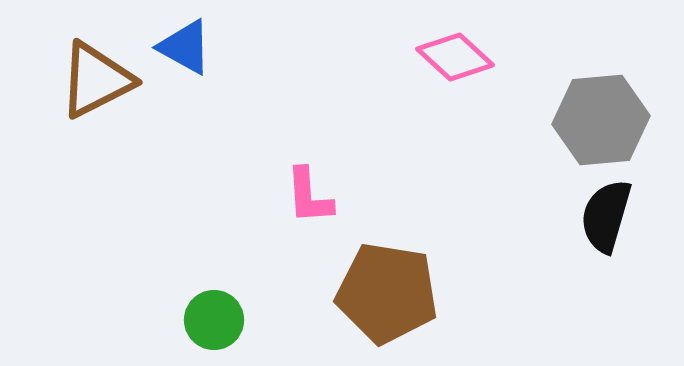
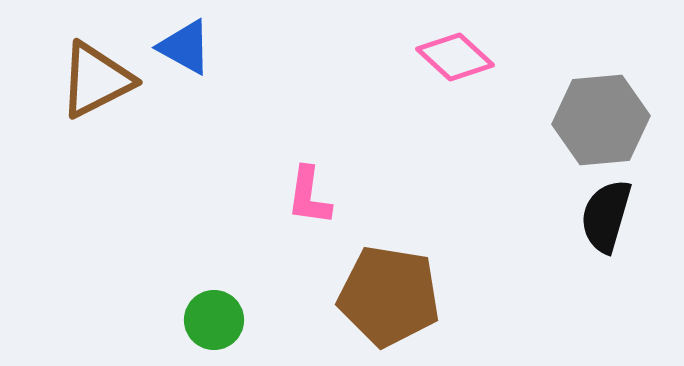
pink L-shape: rotated 12 degrees clockwise
brown pentagon: moved 2 px right, 3 px down
